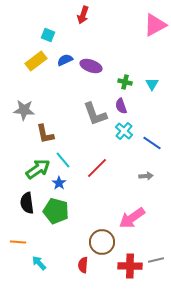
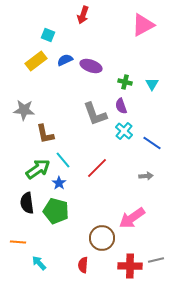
pink triangle: moved 12 px left
brown circle: moved 4 px up
